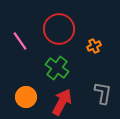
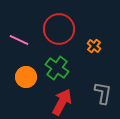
pink line: moved 1 px left, 1 px up; rotated 30 degrees counterclockwise
orange cross: rotated 24 degrees counterclockwise
orange circle: moved 20 px up
